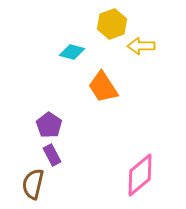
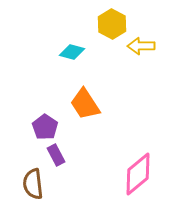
yellow hexagon: rotated 12 degrees counterclockwise
orange trapezoid: moved 18 px left, 17 px down
purple pentagon: moved 4 px left, 2 px down
purple rectangle: moved 4 px right
pink diamond: moved 2 px left, 1 px up
brown semicircle: rotated 20 degrees counterclockwise
